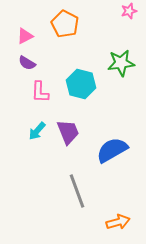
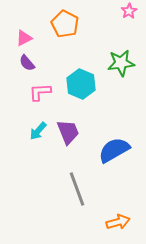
pink star: rotated 14 degrees counterclockwise
pink triangle: moved 1 px left, 2 px down
purple semicircle: rotated 18 degrees clockwise
cyan hexagon: rotated 8 degrees clockwise
pink L-shape: rotated 85 degrees clockwise
cyan arrow: moved 1 px right
blue semicircle: moved 2 px right
gray line: moved 2 px up
